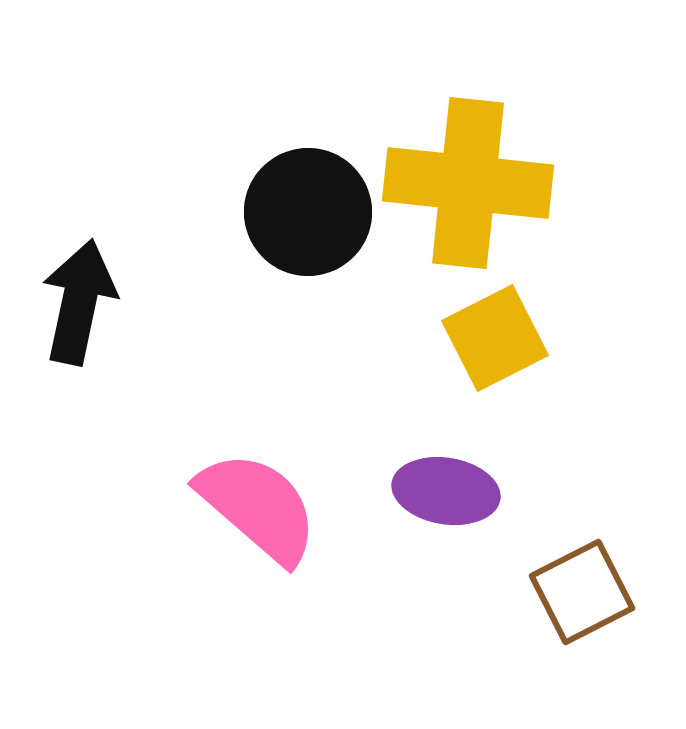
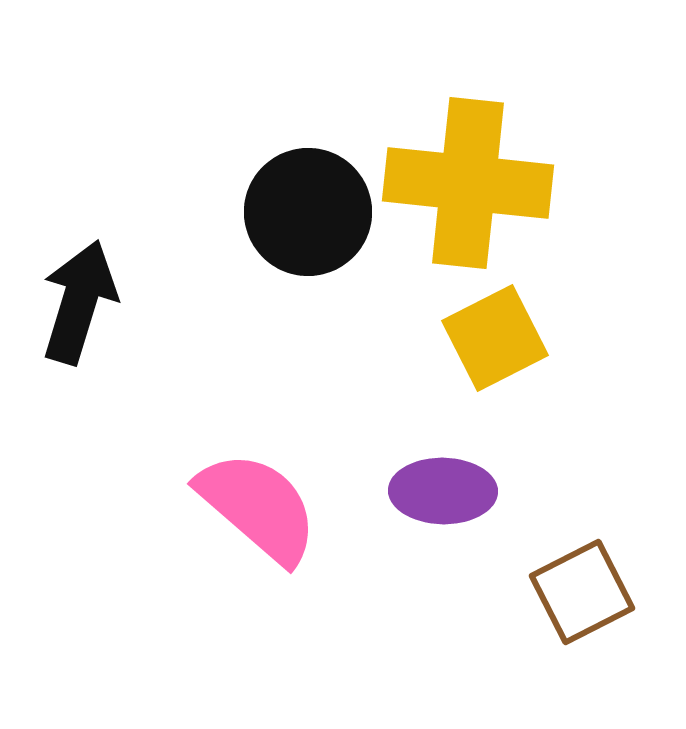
black arrow: rotated 5 degrees clockwise
purple ellipse: moved 3 px left; rotated 8 degrees counterclockwise
